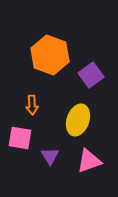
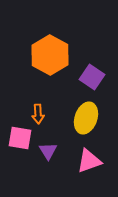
orange hexagon: rotated 9 degrees clockwise
purple square: moved 1 px right, 2 px down; rotated 20 degrees counterclockwise
orange arrow: moved 6 px right, 9 px down
yellow ellipse: moved 8 px right, 2 px up
purple triangle: moved 2 px left, 5 px up
